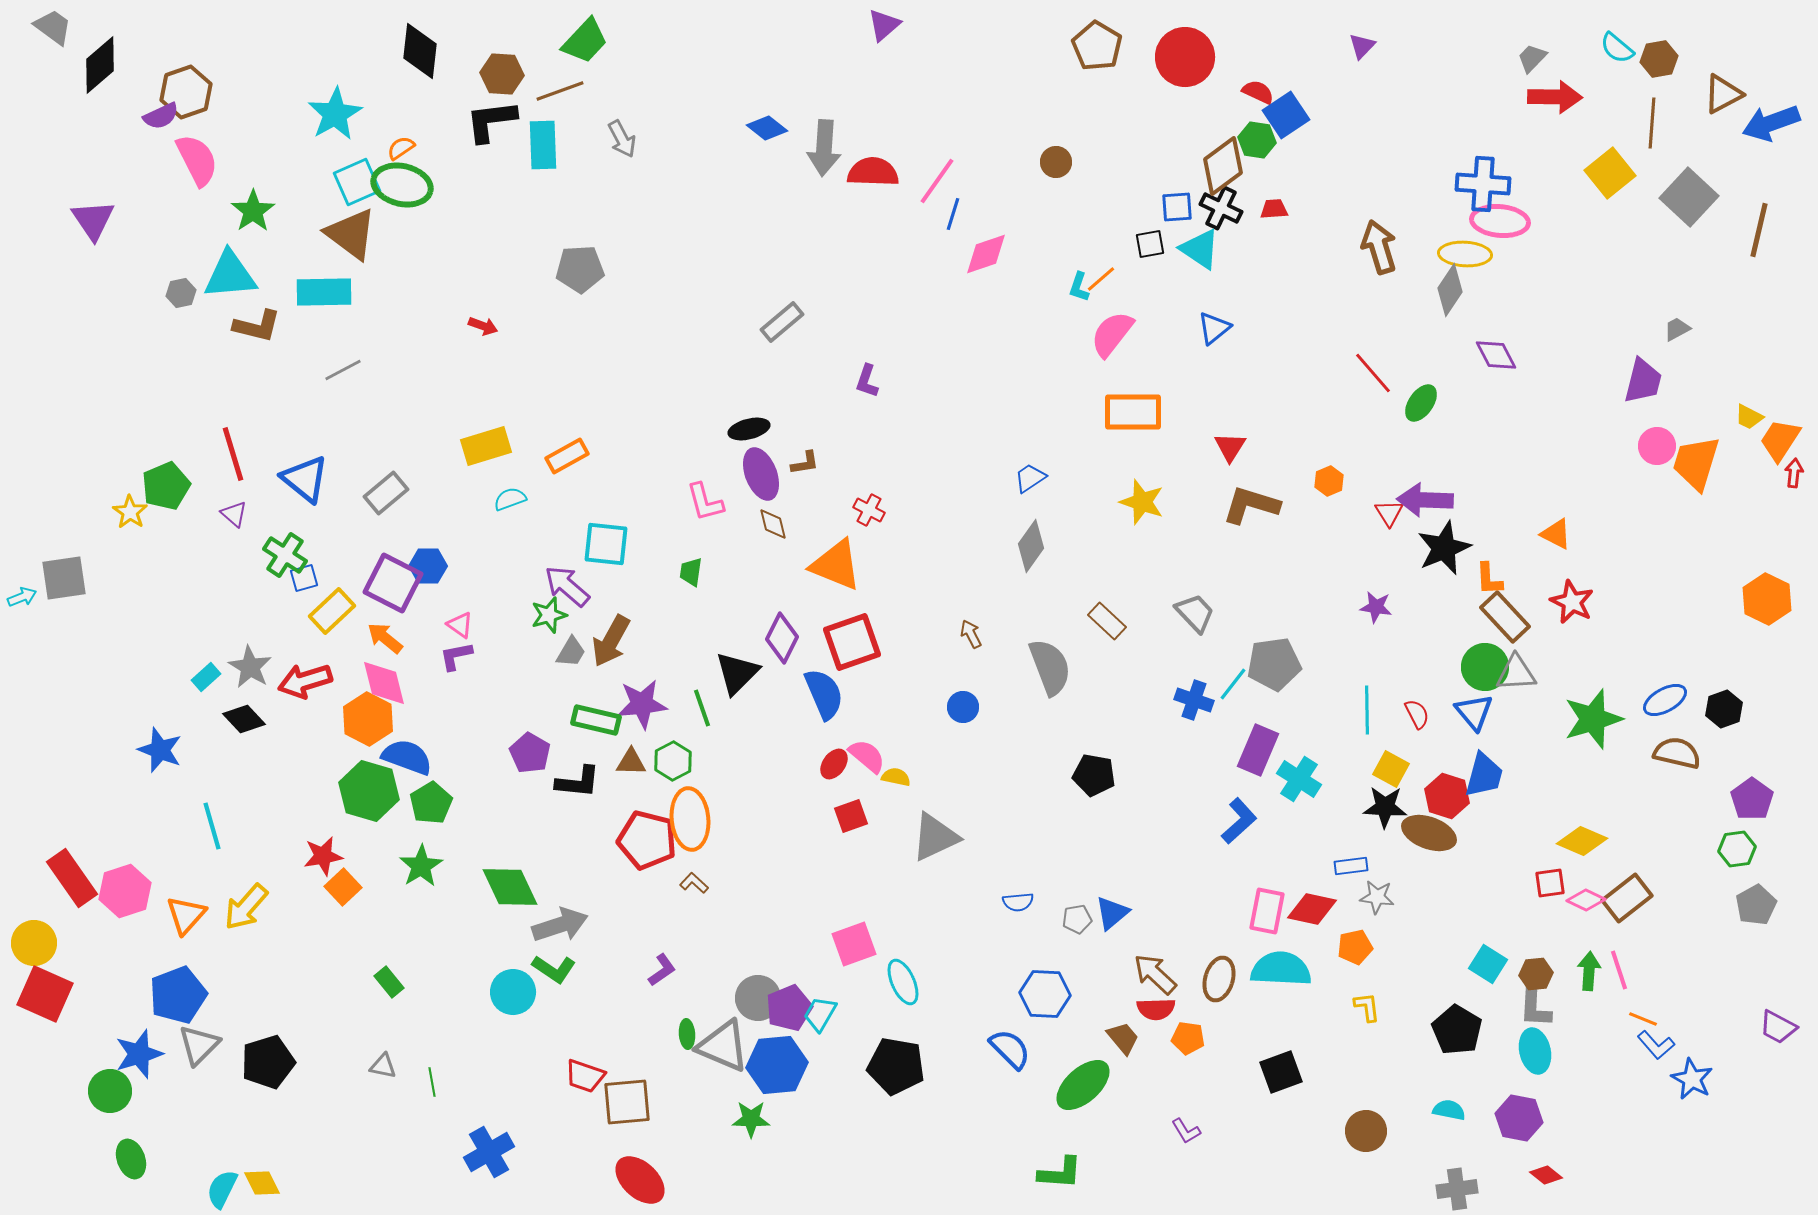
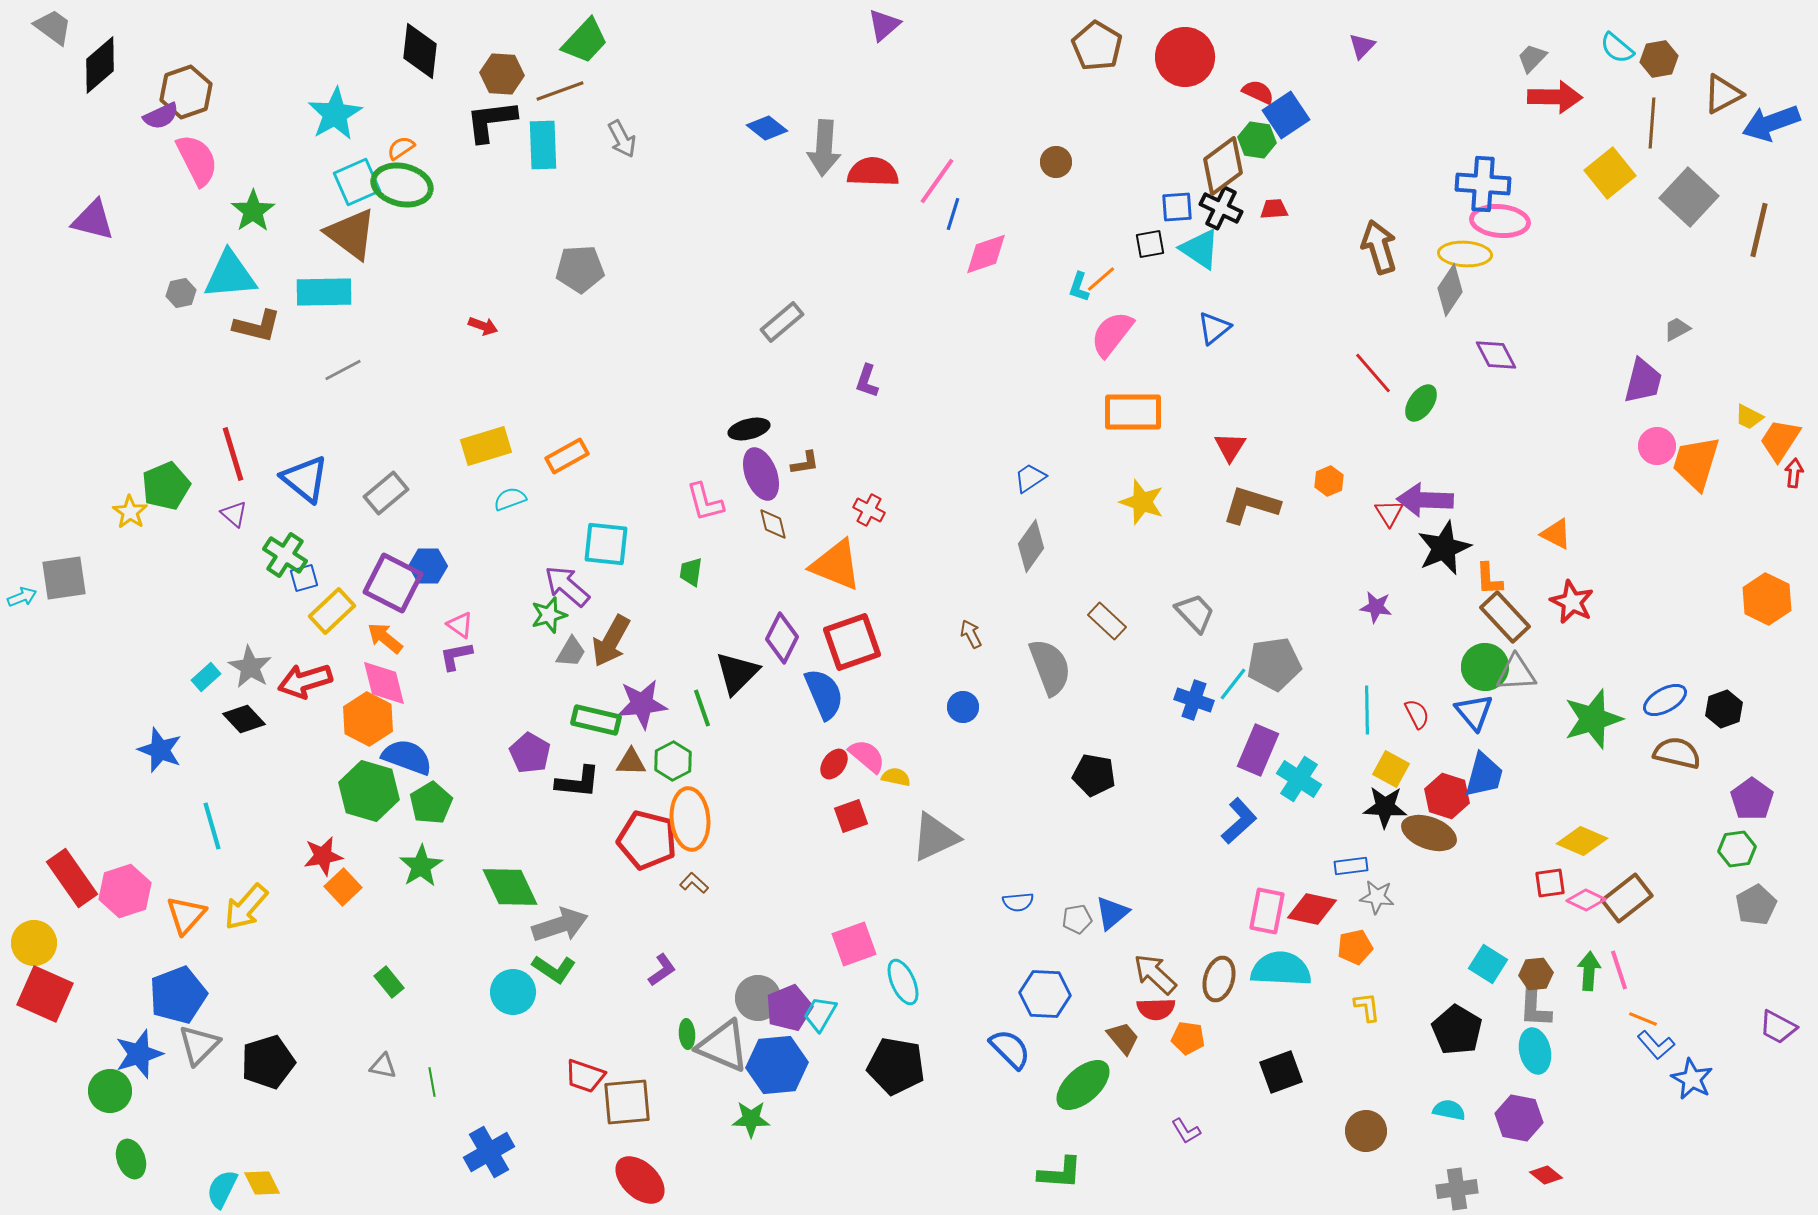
purple triangle at (93, 220): rotated 42 degrees counterclockwise
